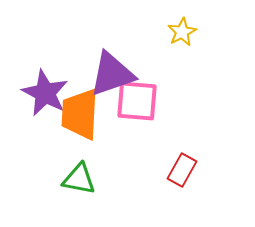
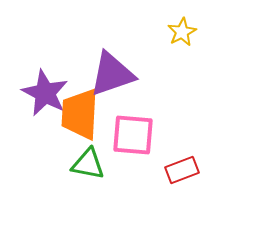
pink square: moved 4 px left, 34 px down
red rectangle: rotated 40 degrees clockwise
green triangle: moved 9 px right, 15 px up
